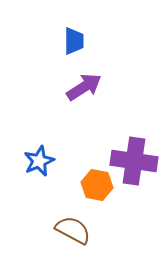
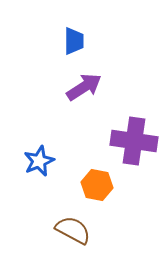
purple cross: moved 20 px up
